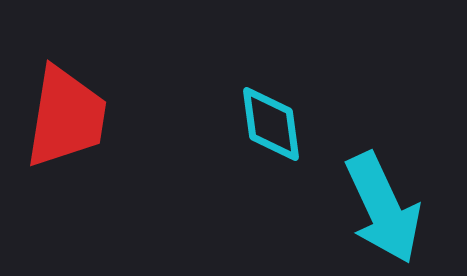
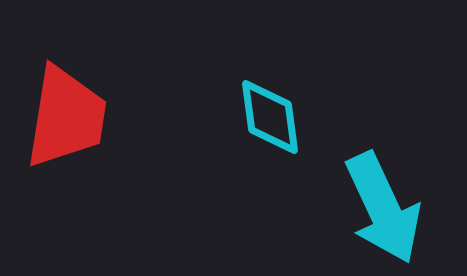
cyan diamond: moved 1 px left, 7 px up
